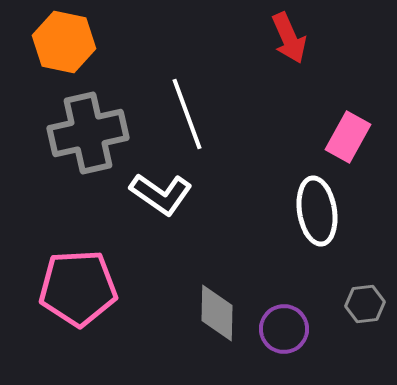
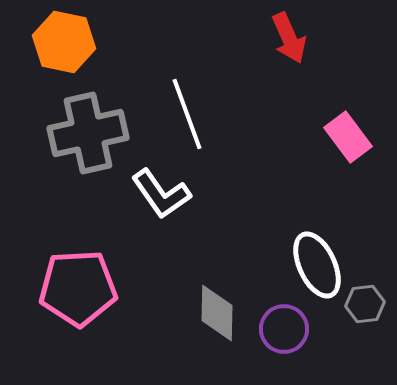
pink rectangle: rotated 66 degrees counterclockwise
white L-shape: rotated 20 degrees clockwise
white ellipse: moved 54 px down; rotated 16 degrees counterclockwise
